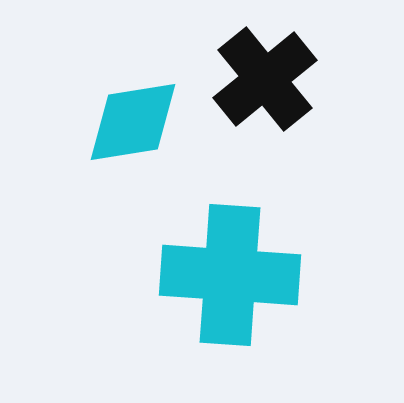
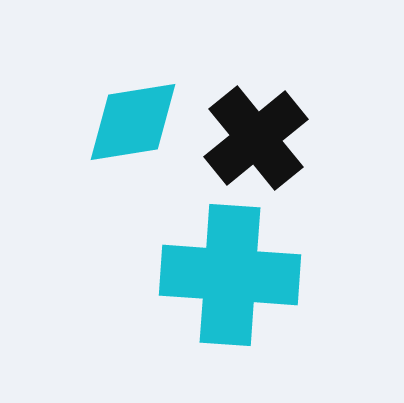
black cross: moved 9 px left, 59 px down
